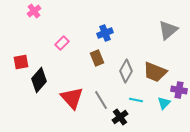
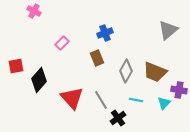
pink cross: rotated 24 degrees counterclockwise
red square: moved 5 px left, 4 px down
black cross: moved 2 px left, 1 px down
